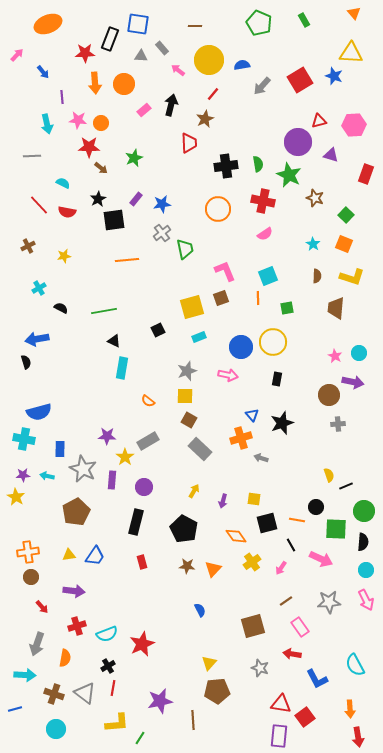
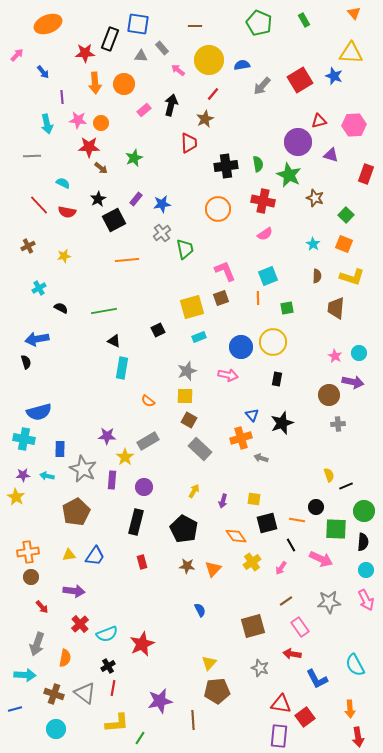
black square at (114, 220): rotated 20 degrees counterclockwise
red cross at (77, 626): moved 3 px right, 2 px up; rotated 24 degrees counterclockwise
